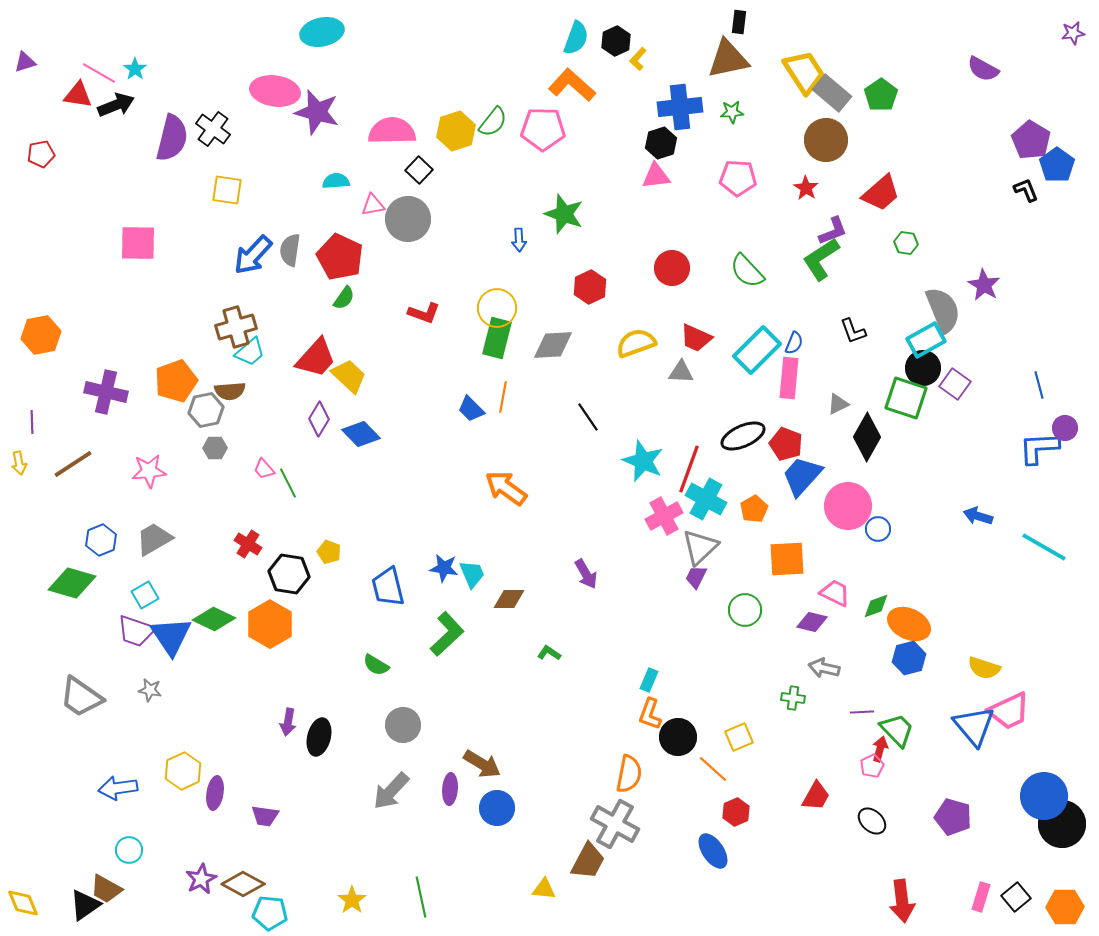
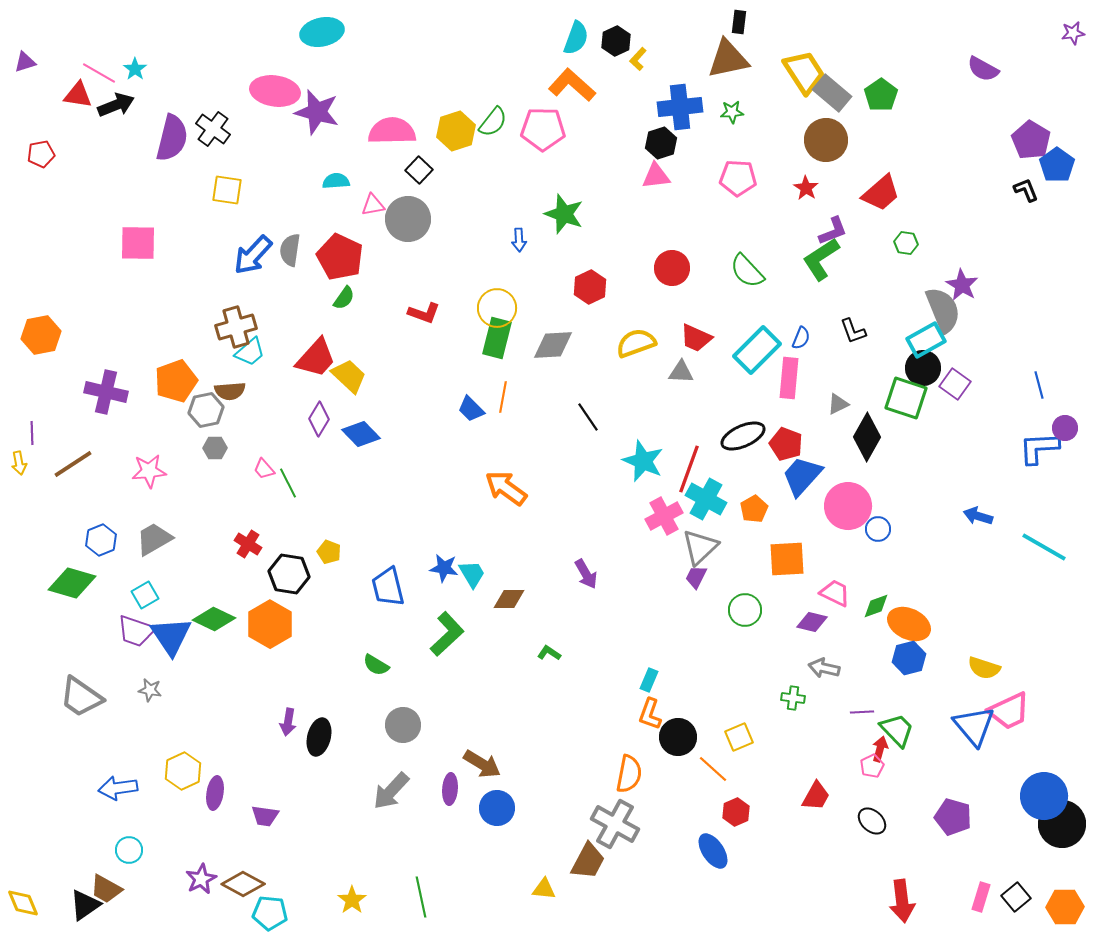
purple star at (984, 285): moved 22 px left
blue semicircle at (794, 343): moved 7 px right, 5 px up
purple line at (32, 422): moved 11 px down
cyan trapezoid at (472, 574): rotated 8 degrees counterclockwise
